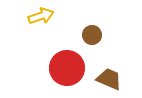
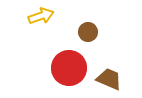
brown circle: moved 4 px left, 3 px up
red circle: moved 2 px right
